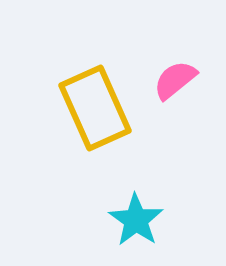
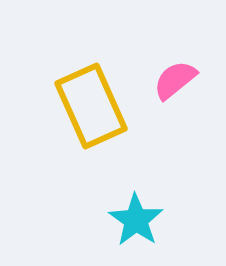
yellow rectangle: moved 4 px left, 2 px up
